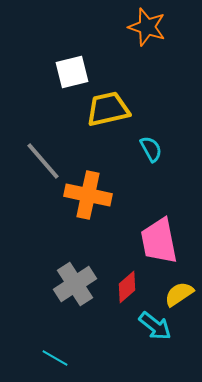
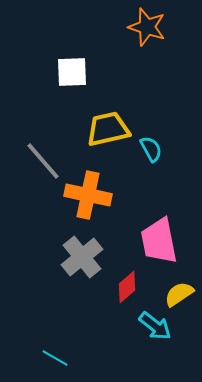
white square: rotated 12 degrees clockwise
yellow trapezoid: moved 20 px down
gray cross: moved 7 px right, 27 px up; rotated 6 degrees counterclockwise
